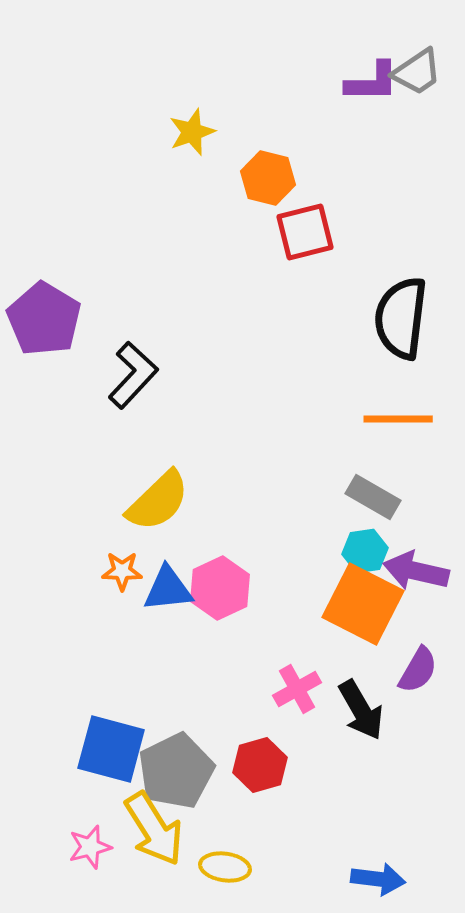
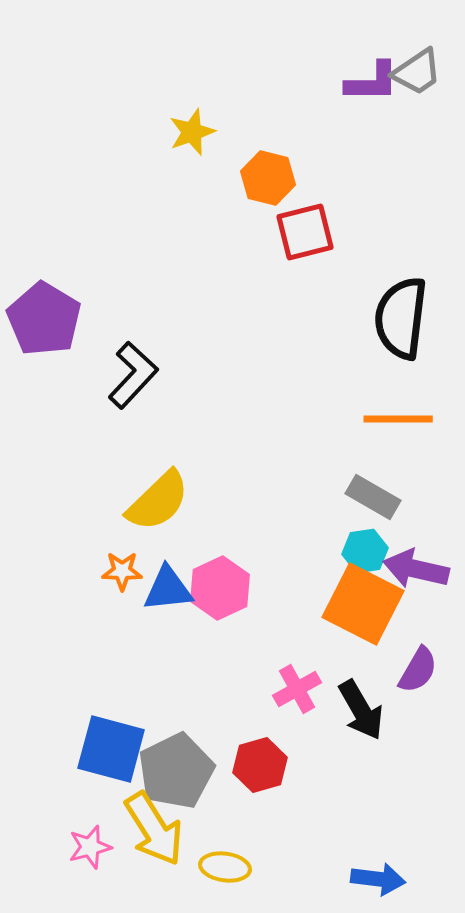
purple arrow: moved 2 px up
